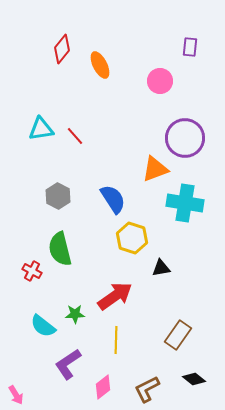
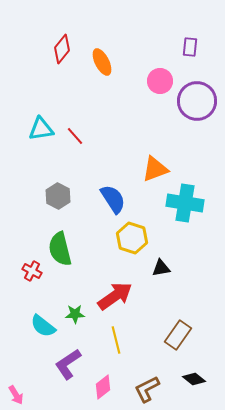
orange ellipse: moved 2 px right, 3 px up
purple circle: moved 12 px right, 37 px up
yellow line: rotated 16 degrees counterclockwise
